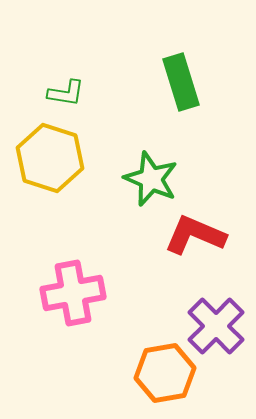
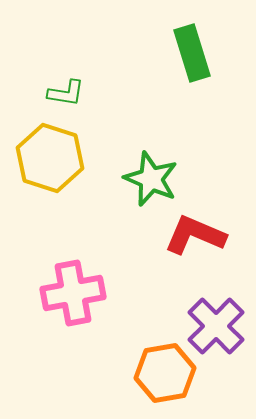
green rectangle: moved 11 px right, 29 px up
